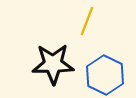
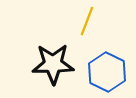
blue hexagon: moved 2 px right, 3 px up
